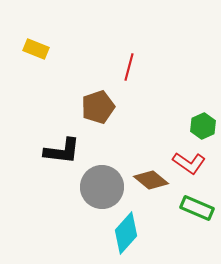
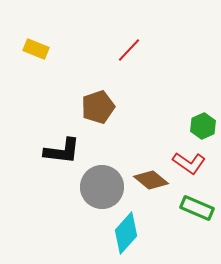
red line: moved 17 px up; rotated 28 degrees clockwise
